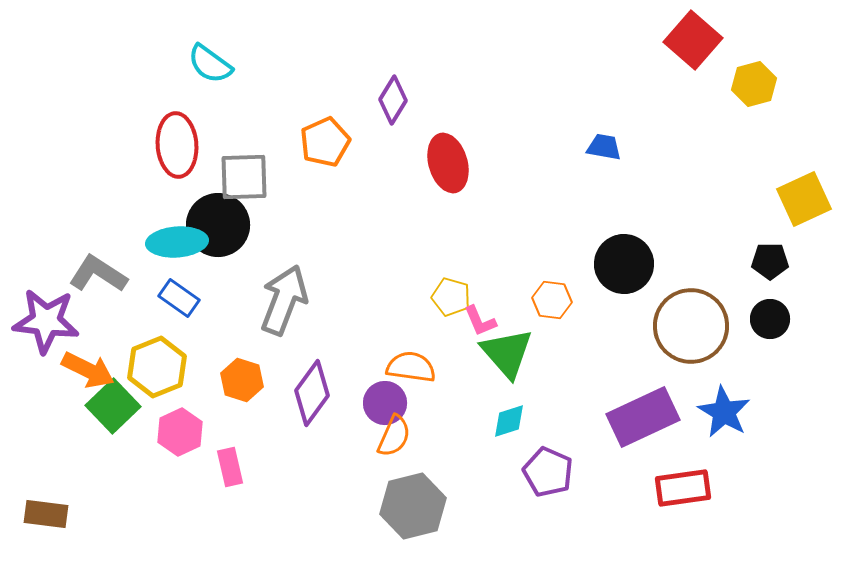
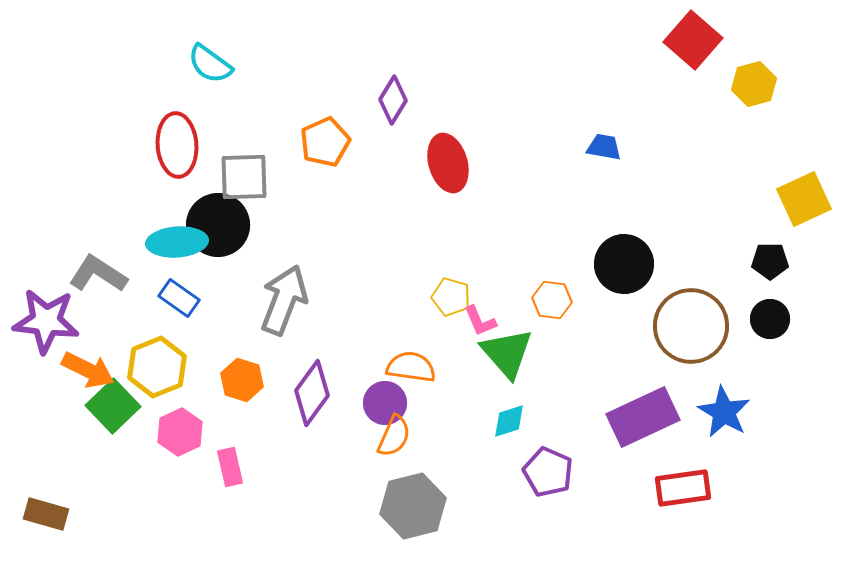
brown rectangle at (46, 514): rotated 9 degrees clockwise
